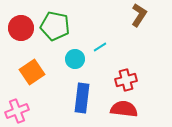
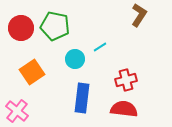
pink cross: rotated 30 degrees counterclockwise
